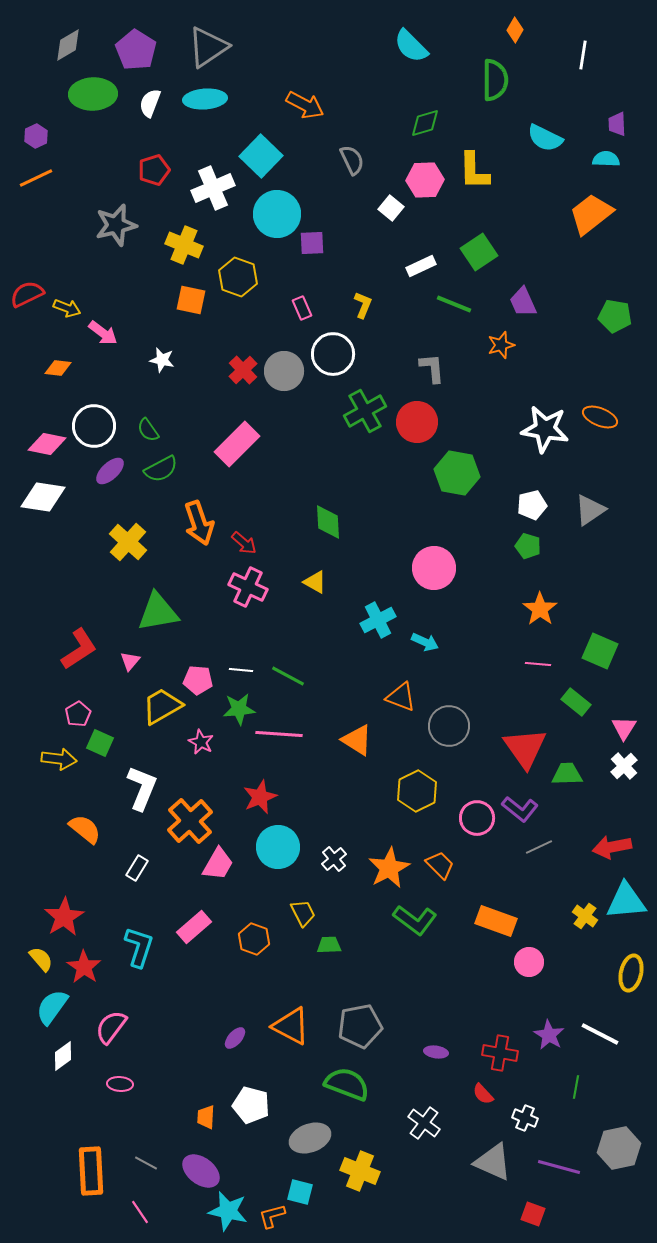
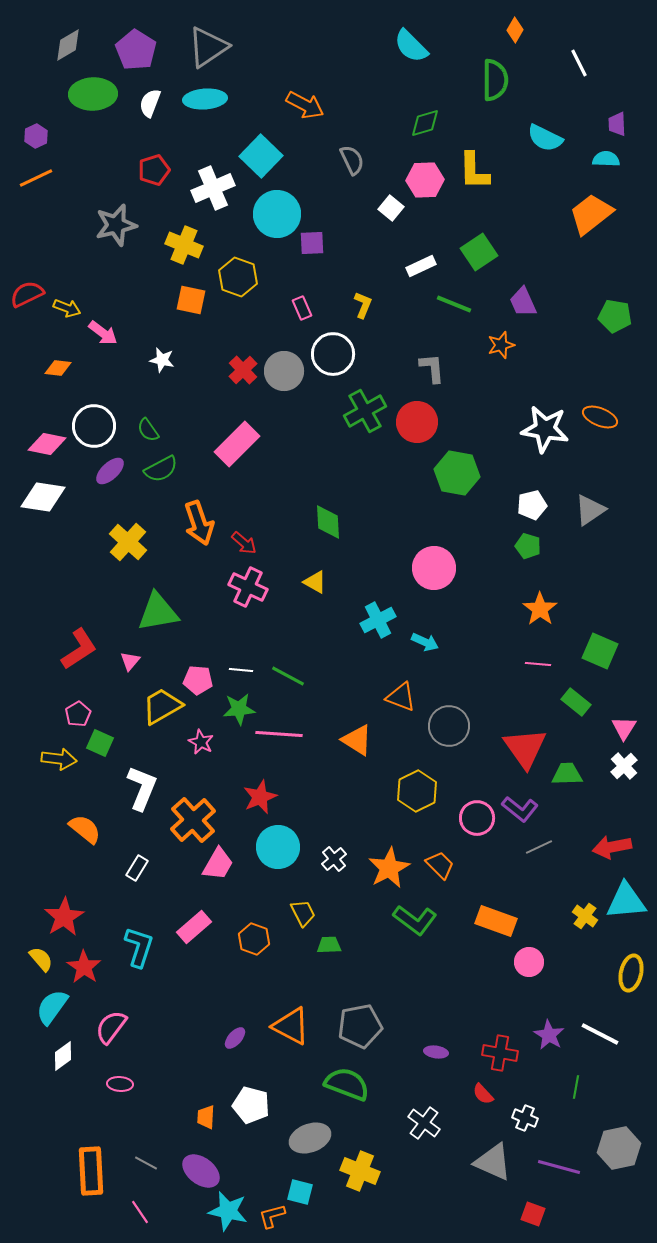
white line at (583, 55): moved 4 px left, 8 px down; rotated 36 degrees counterclockwise
orange cross at (190, 821): moved 3 px right, 1 px up
